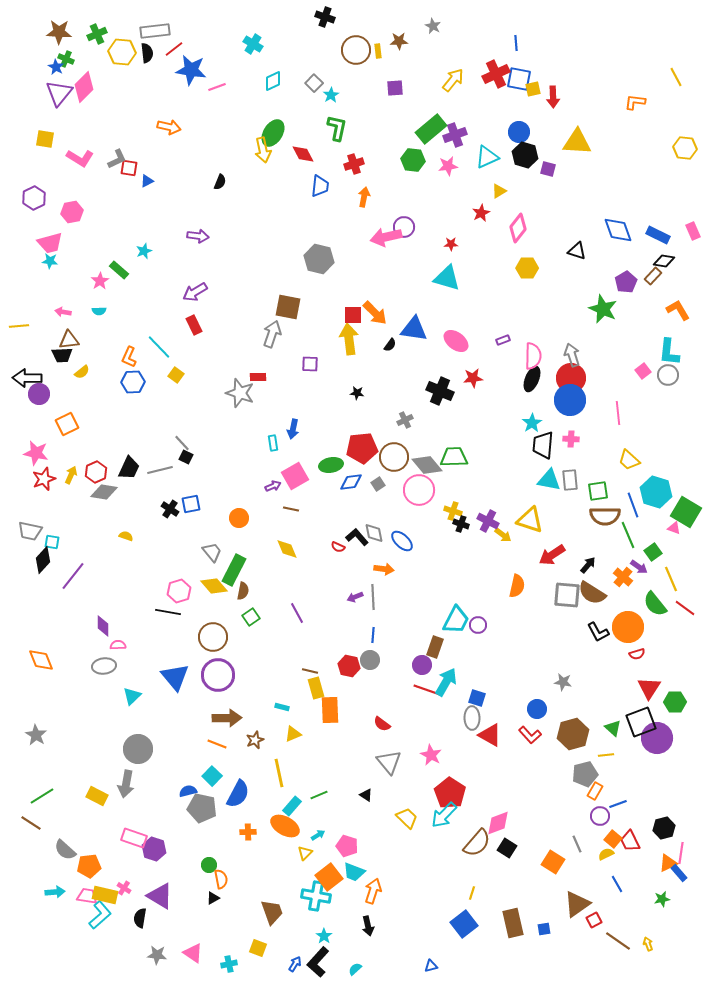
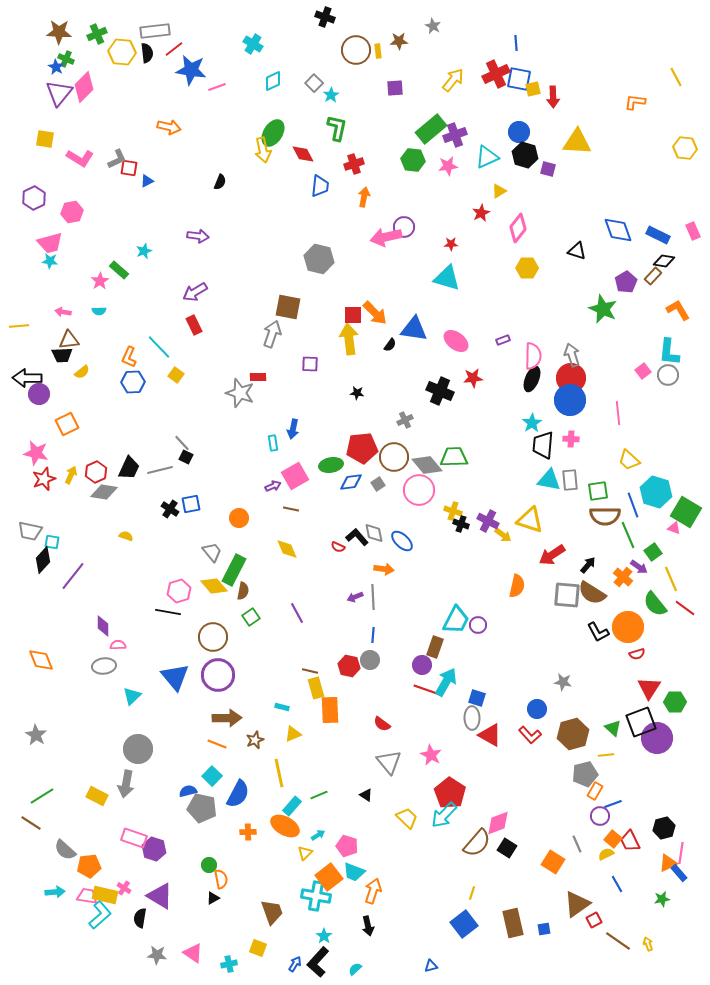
blue line at (618, 804): moved 5 px left
